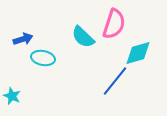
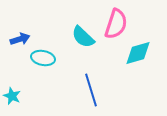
pink semicircle: moved 2 px right
blue arrow: moved 3 px left
blue line: moved 24 px left, 9 px down; rotated 56 degrees counterclockwise
